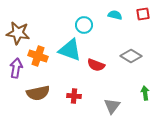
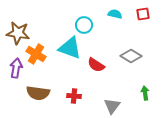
cyan semicircle: moved 1 px up
cyan triangle: moved 2 px up
orange cross: moved 2 px left, 2 px up; rotated 12 degrees clockwise
red semicircle: rotated 12 degrees clockwise
brown semicircle: rotated 20 degrees clockwise
